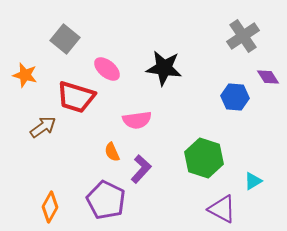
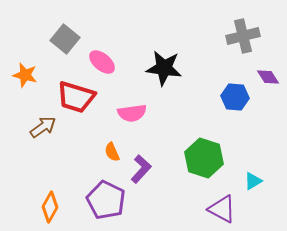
gray cross: rotated 20 degrees clockwise
pink ellipse: moved 5 px left, 7 px up
pink semicircle: moved 5 px left, 7 px up
